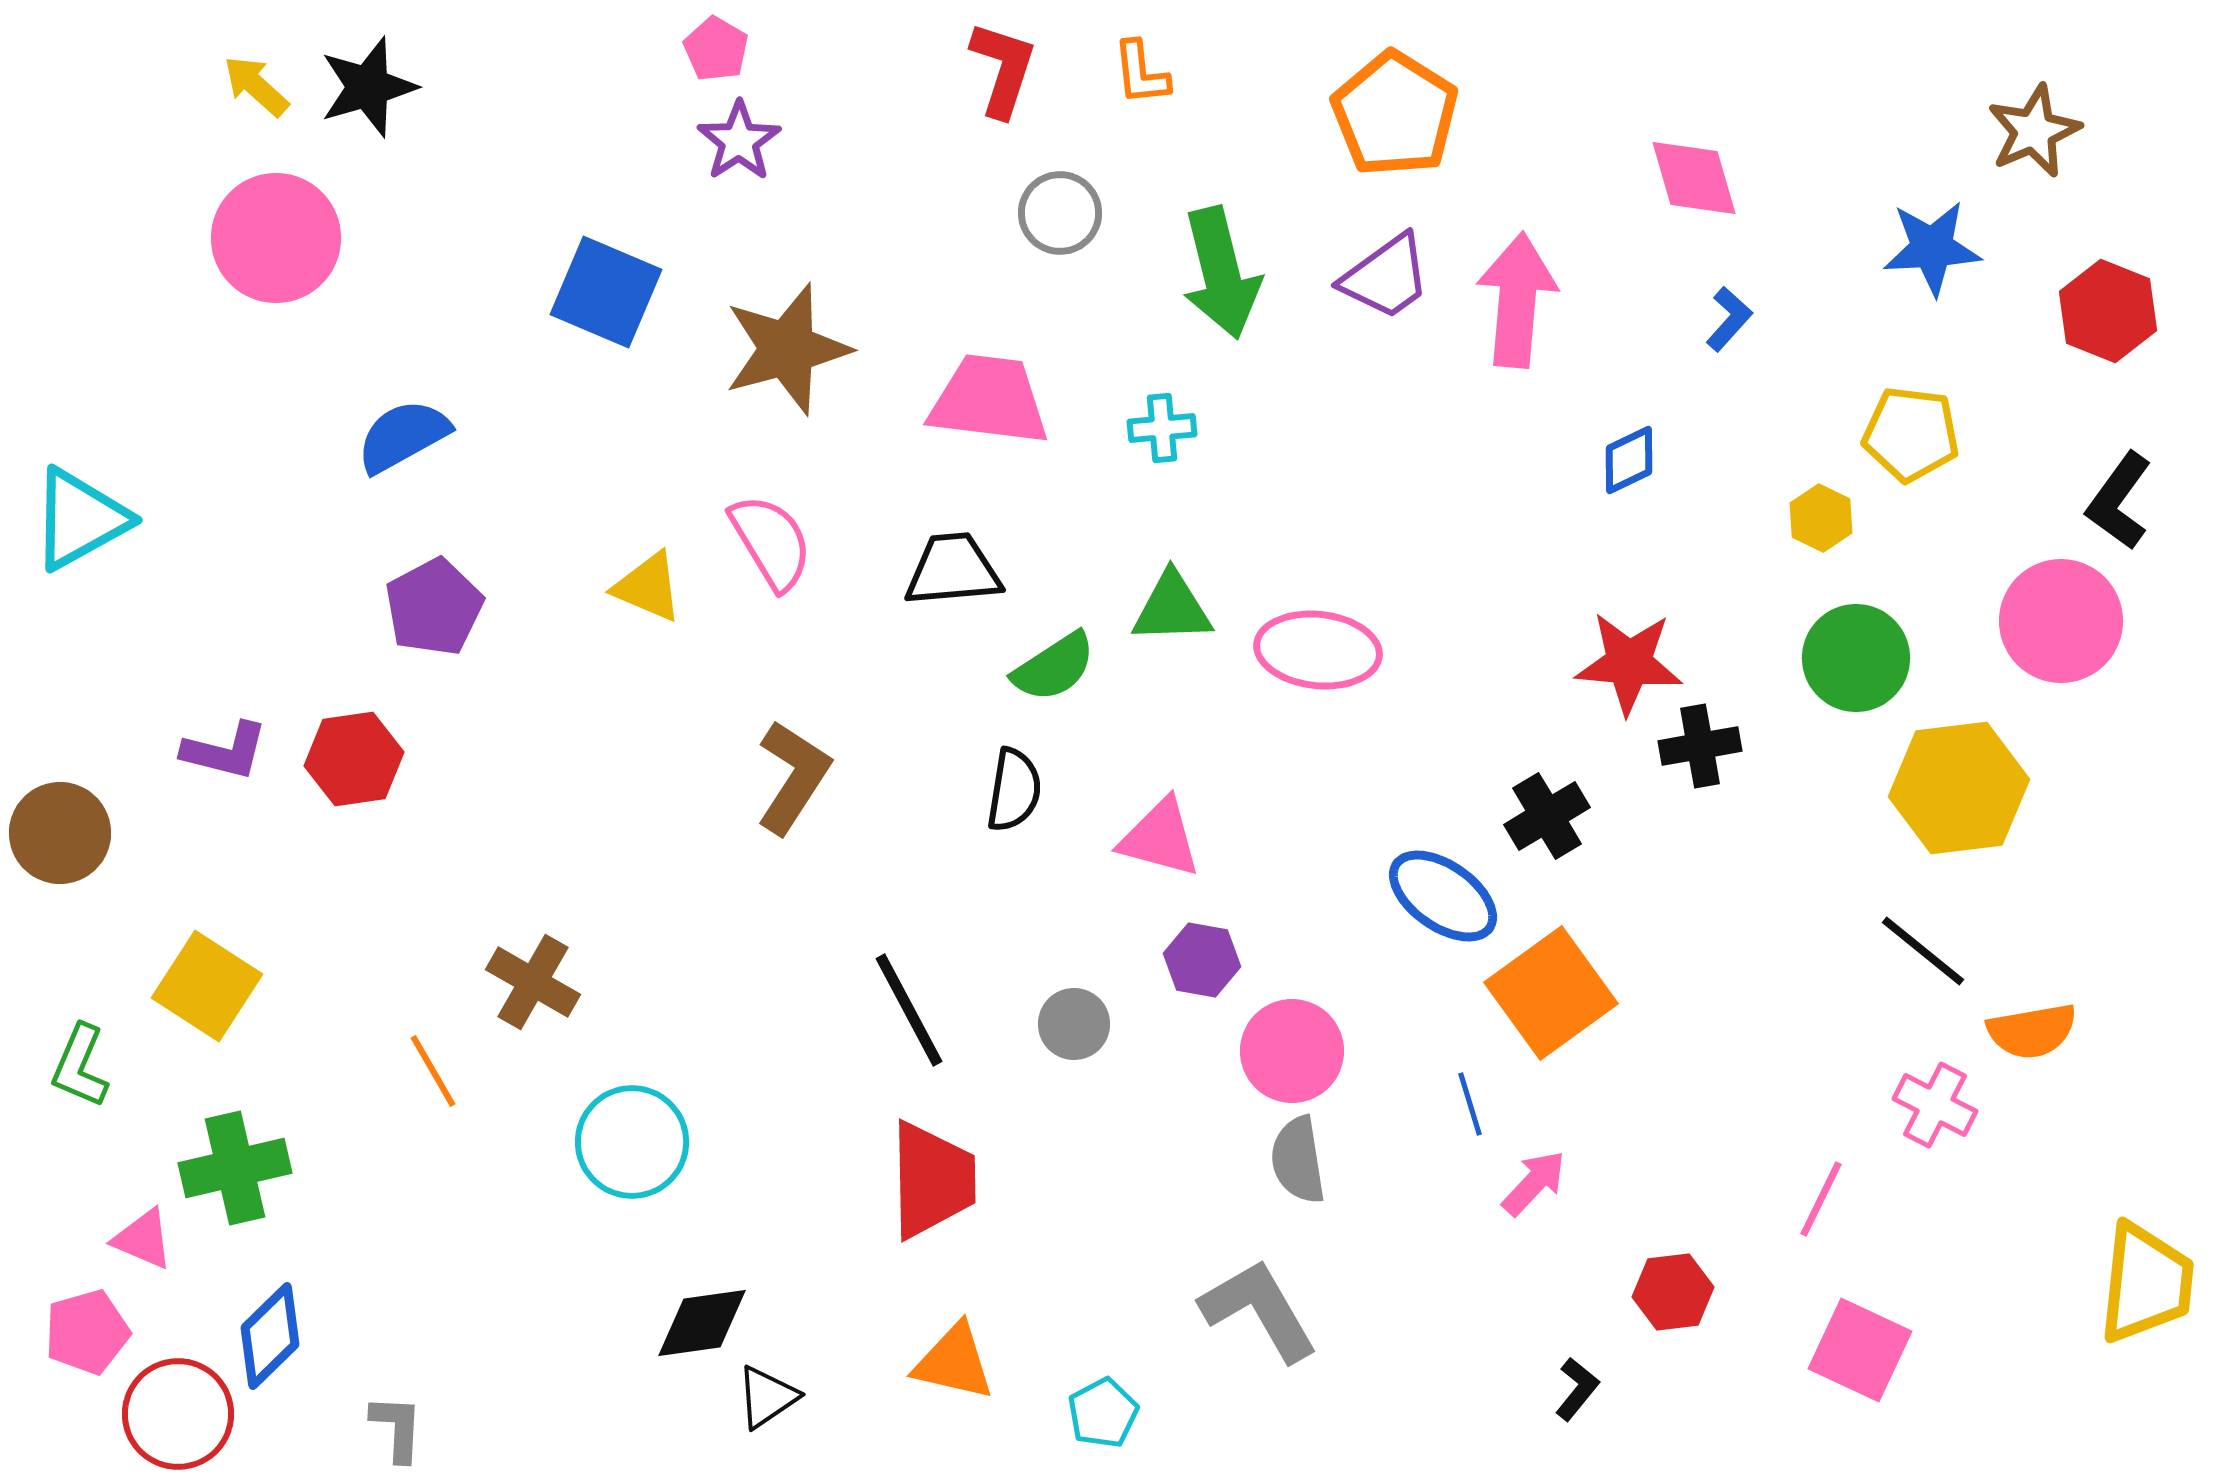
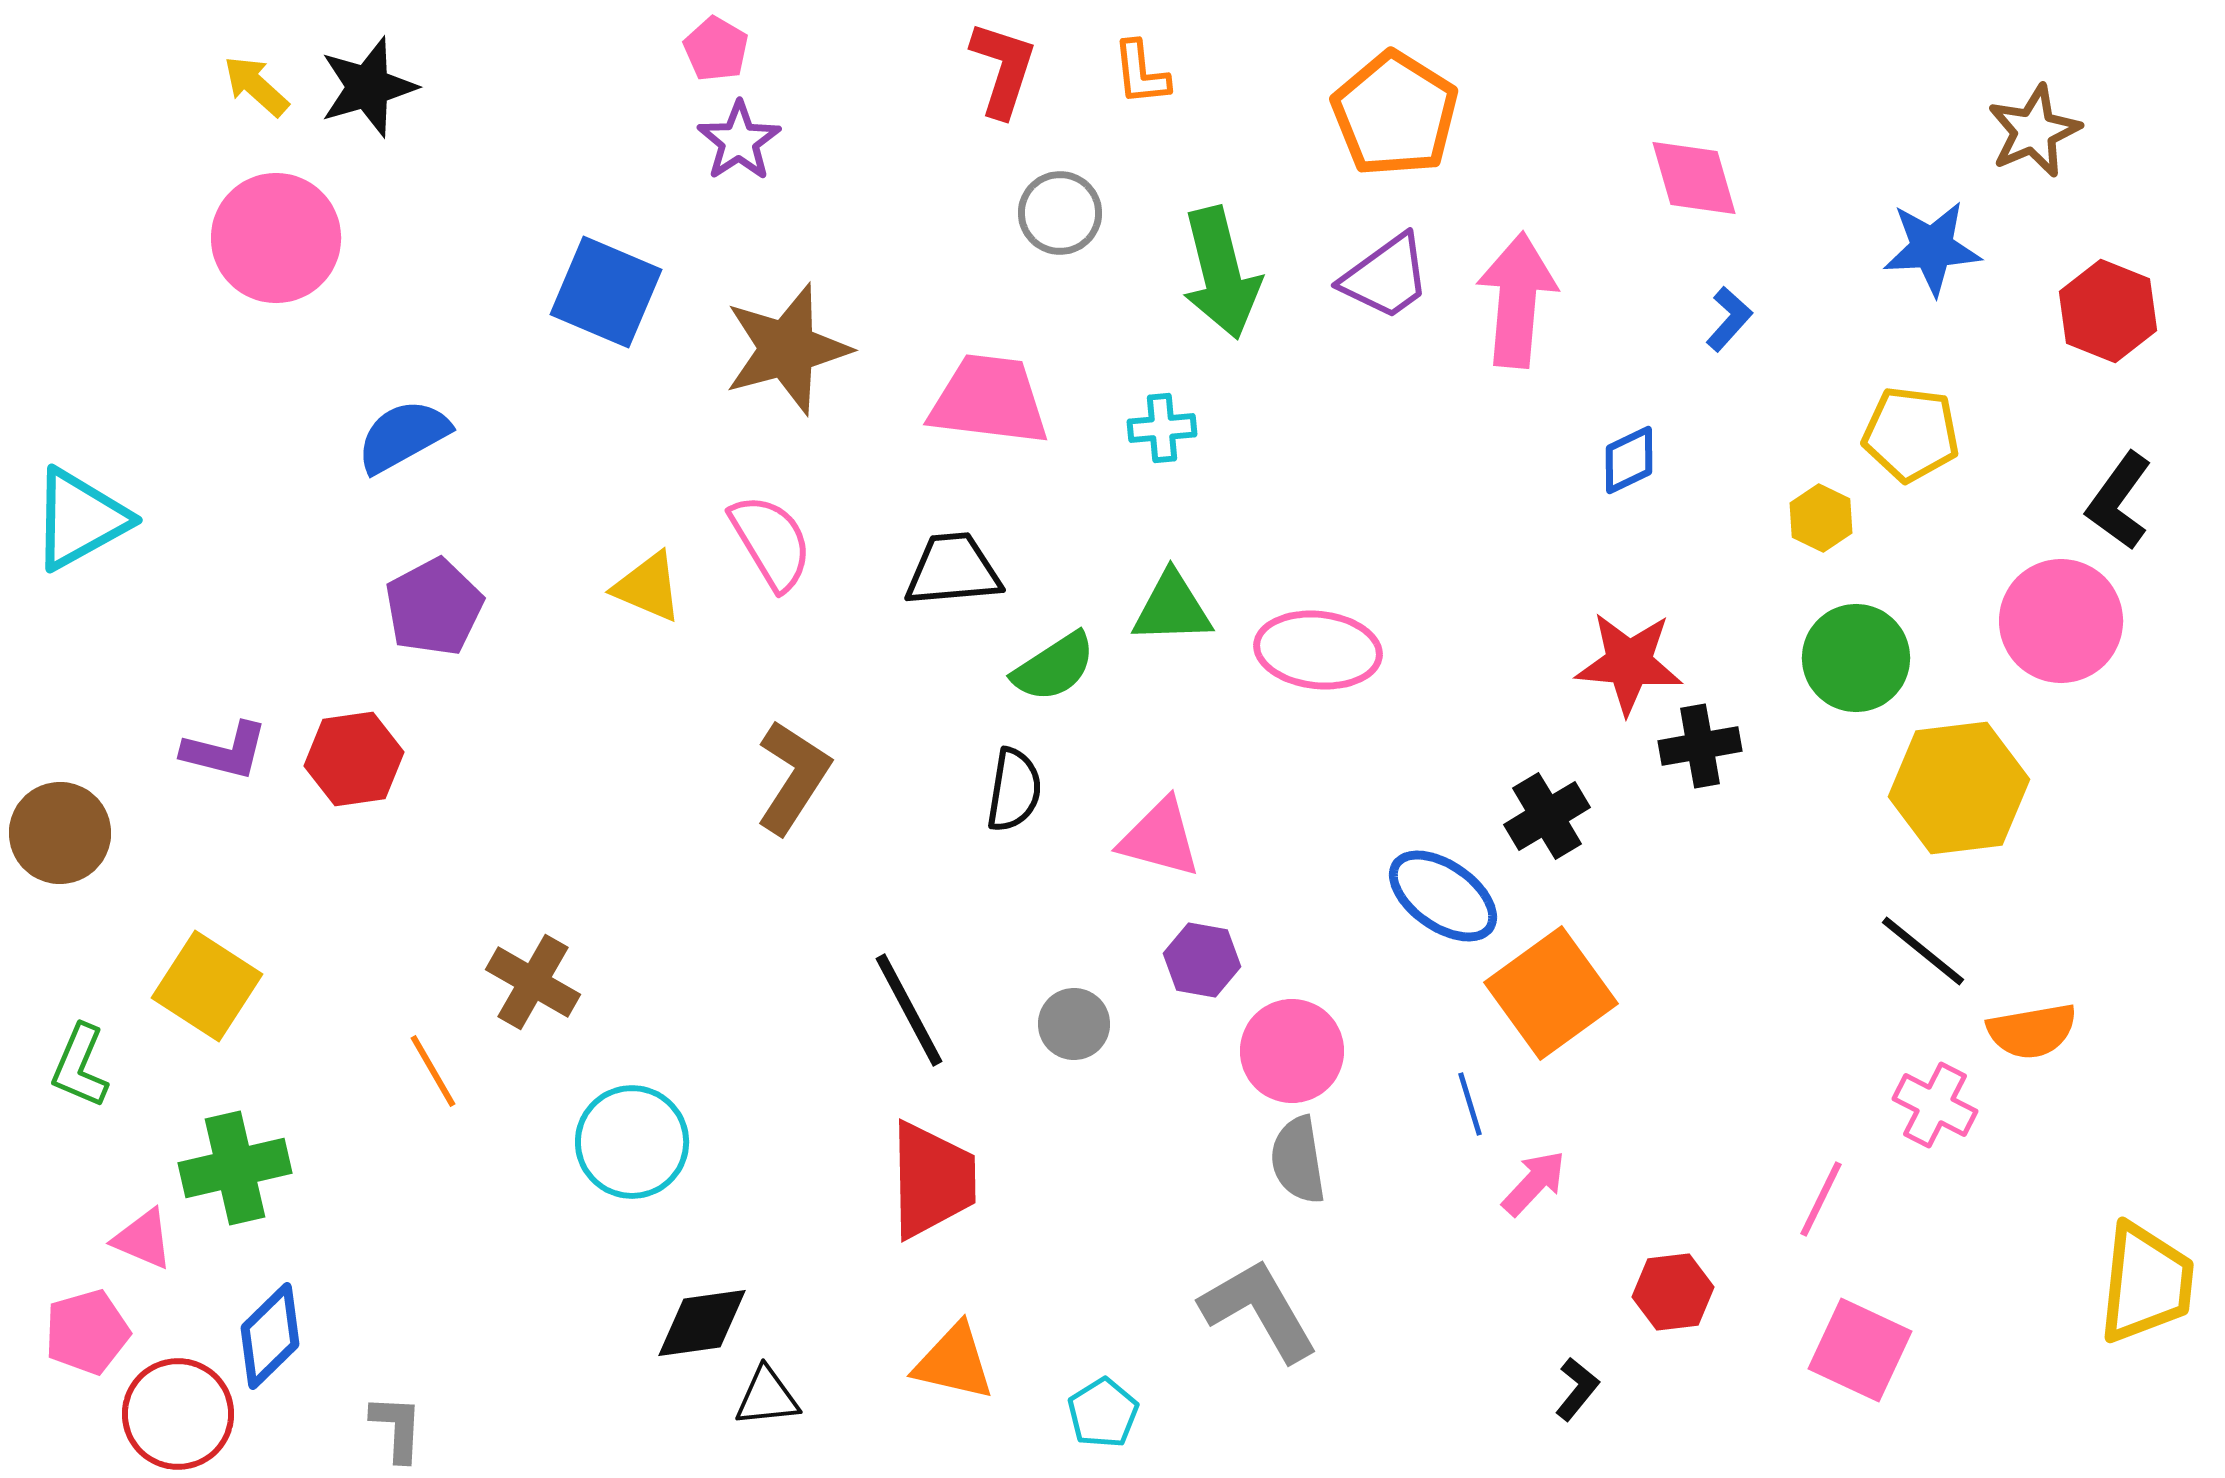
black triangle at (767, 1397): rotated 28 degrees clockwise
cyan pentagon at (1103, 1413): rotated 4 degrees counterclockwise
